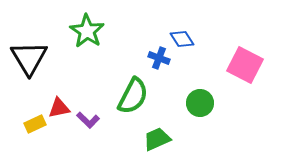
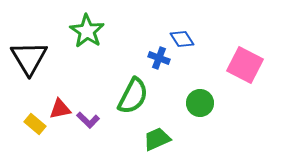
red triangle: moved 1 px right, 1 px down
yellow rectangle: rotated 65 degrees clockwise
